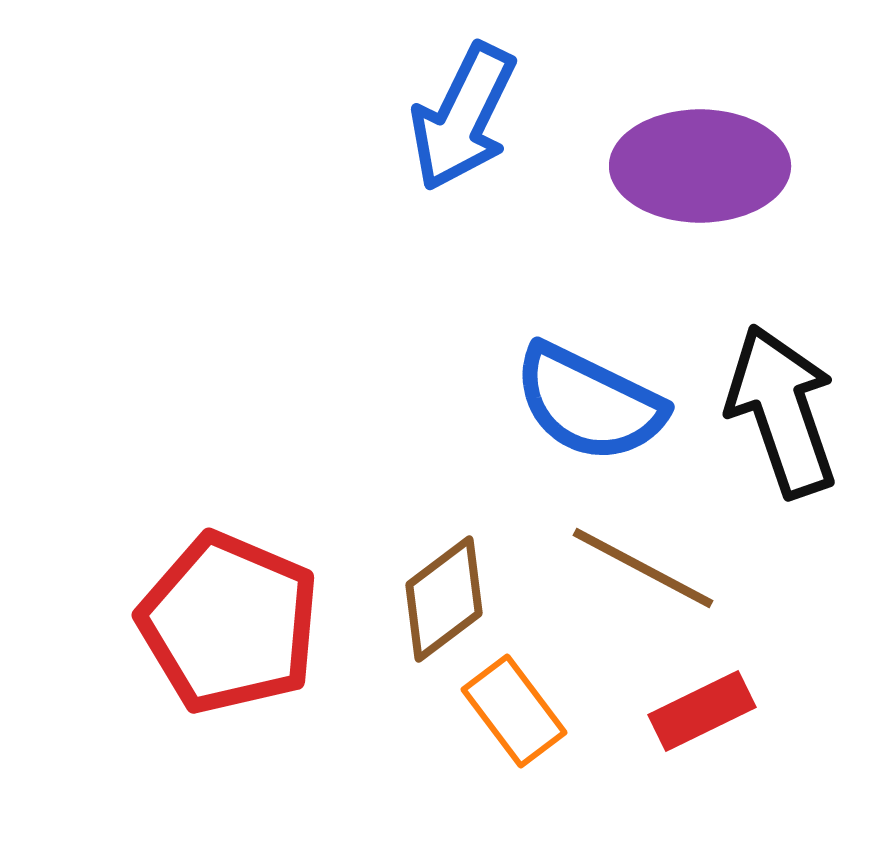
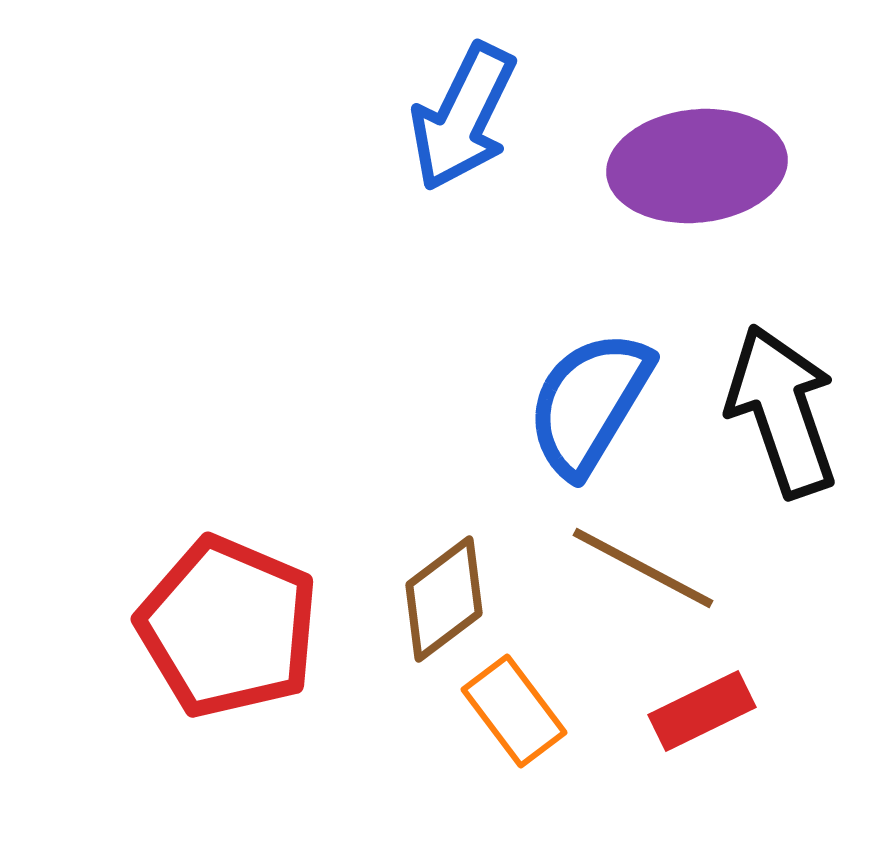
purple ellipse: moved 3 px left; rotated 6 degrees counterclockwise
blue semicircle: rotated 95 degrees clockwise
red pentagon: moved 1 px left, 4 px down
